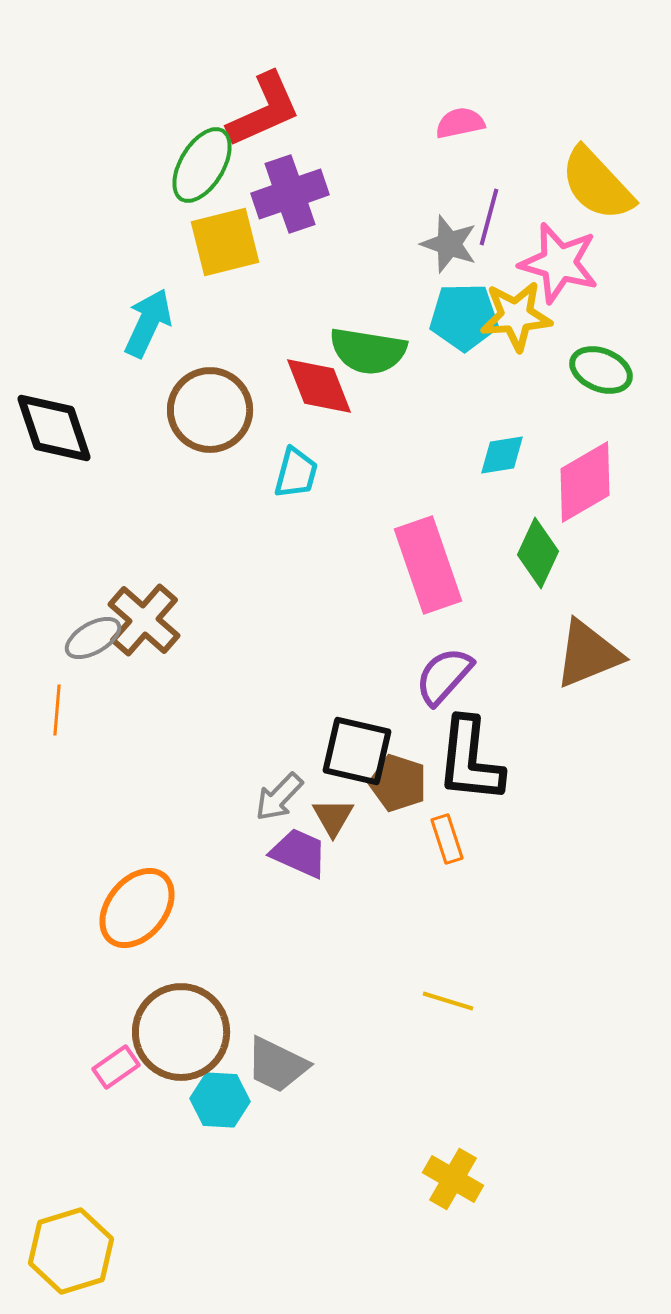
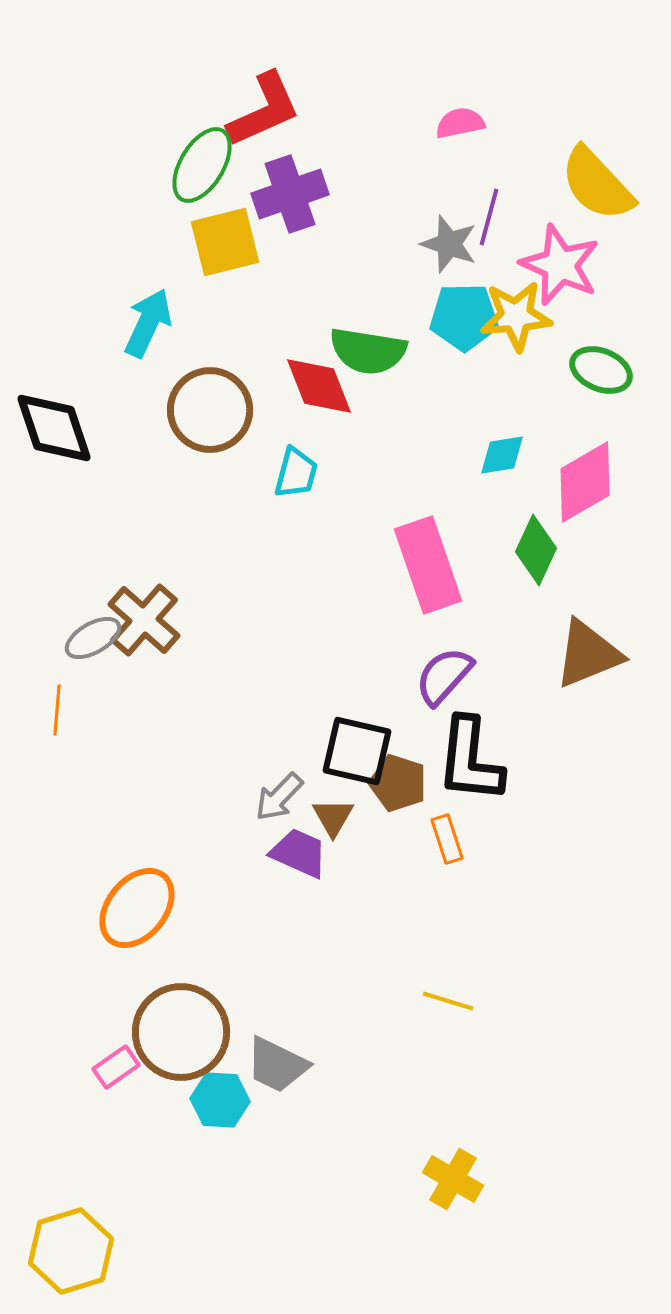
pink star at (559, 263): moved 1 px right, 2 px down; rotated 8 degrees clockwise
green diamond at (538, 553): moved 2 px left, 3 px up
